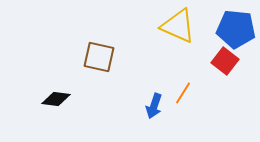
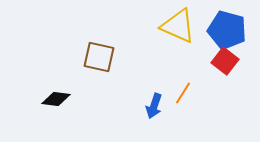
blue pentagon: moved 9 px left, 1 px down; rotated 9 degrees clockwise
